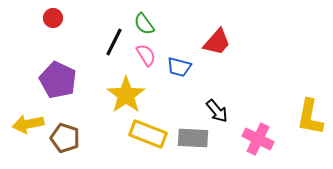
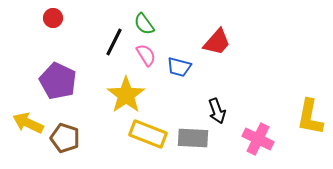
purple pentagon: moved 1 px down
black arrow: rotated 20 degrees clockwise
yellow arrow: moved 1 px up; rotated 36 degrees clockwise
